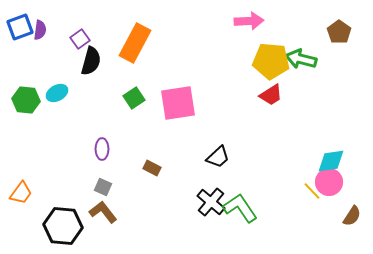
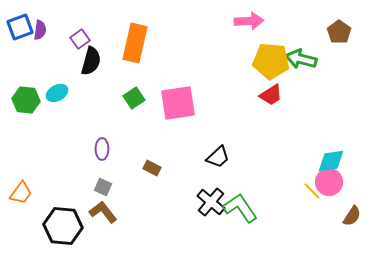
orange rectangle: rotated 15 degrees counterclockwise
